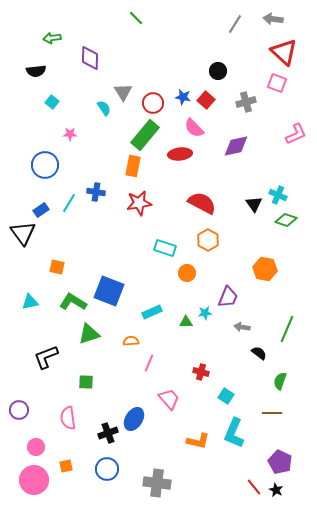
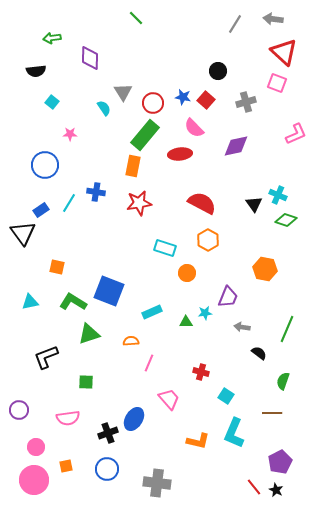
green semicircle at (280, 381): moved 3 px right
pink semicircle at (68, 418): rotated 90 degrees counterclockwise
purple pentagon at (280, 462): rotated 20 degrees clockwise
